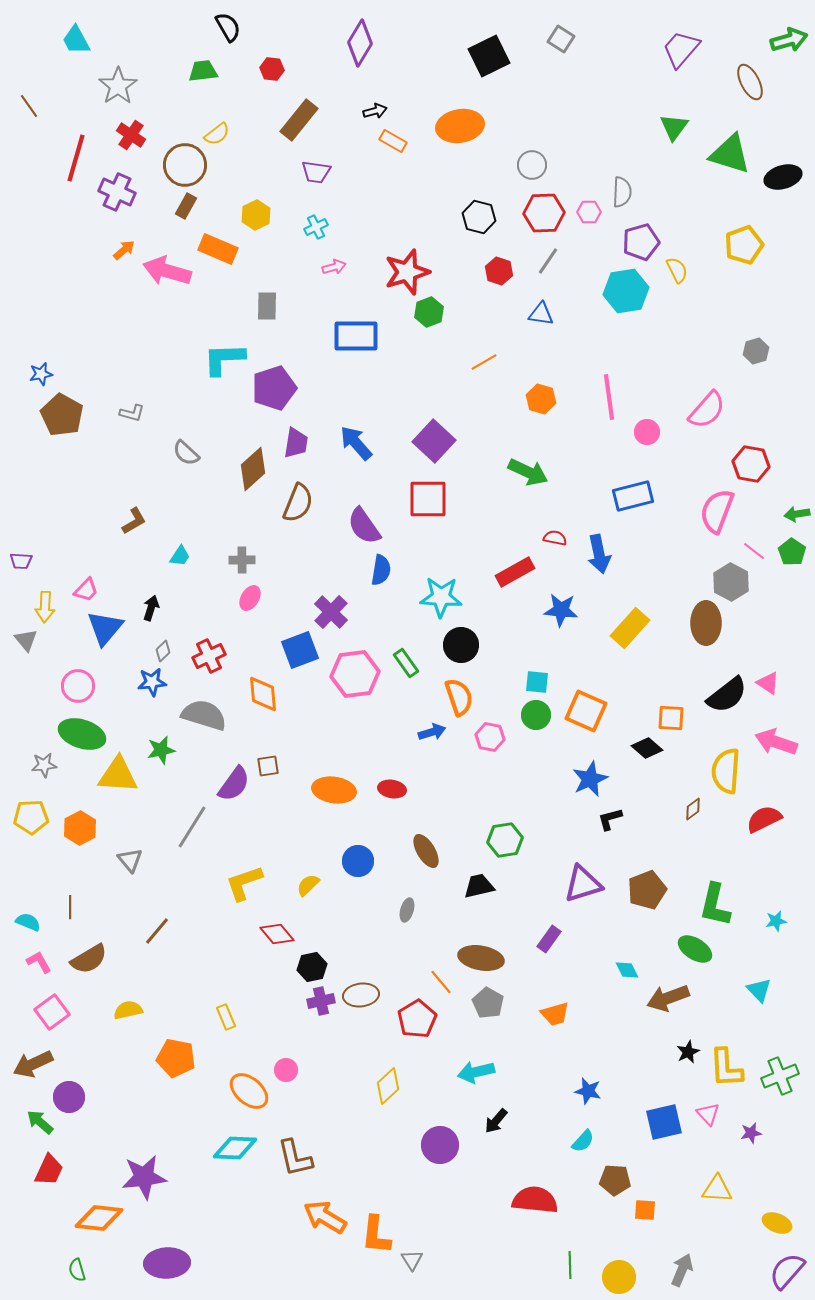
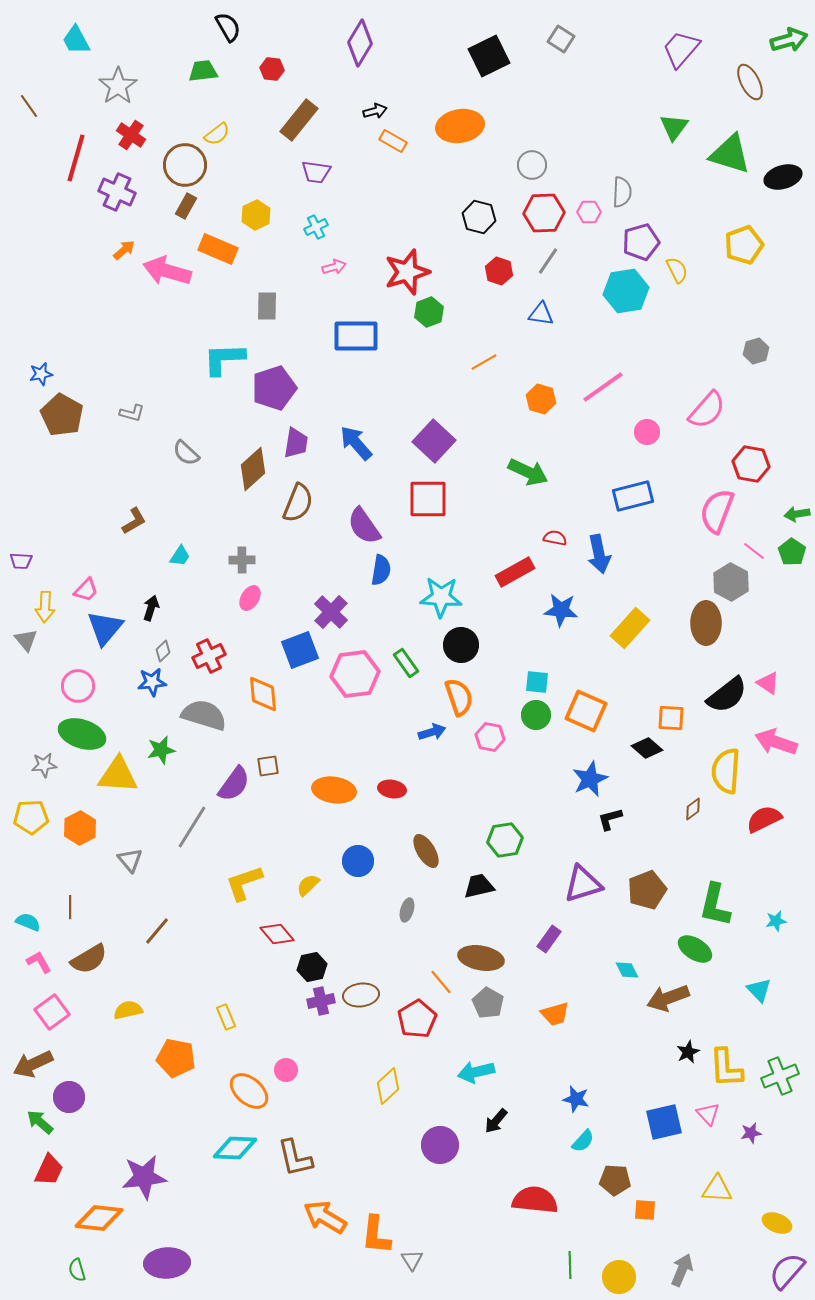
pink line at (609, 397): moved 6 px left, 10 px up; rotated 63 degrees clockwise
blue star at (588, 1091): moved 12 px left, 8 px down
